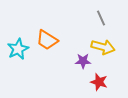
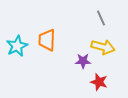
orange trapezoid: rotated 60 degrees clockwise
cyan star: moved 1 px left, 3 px up
